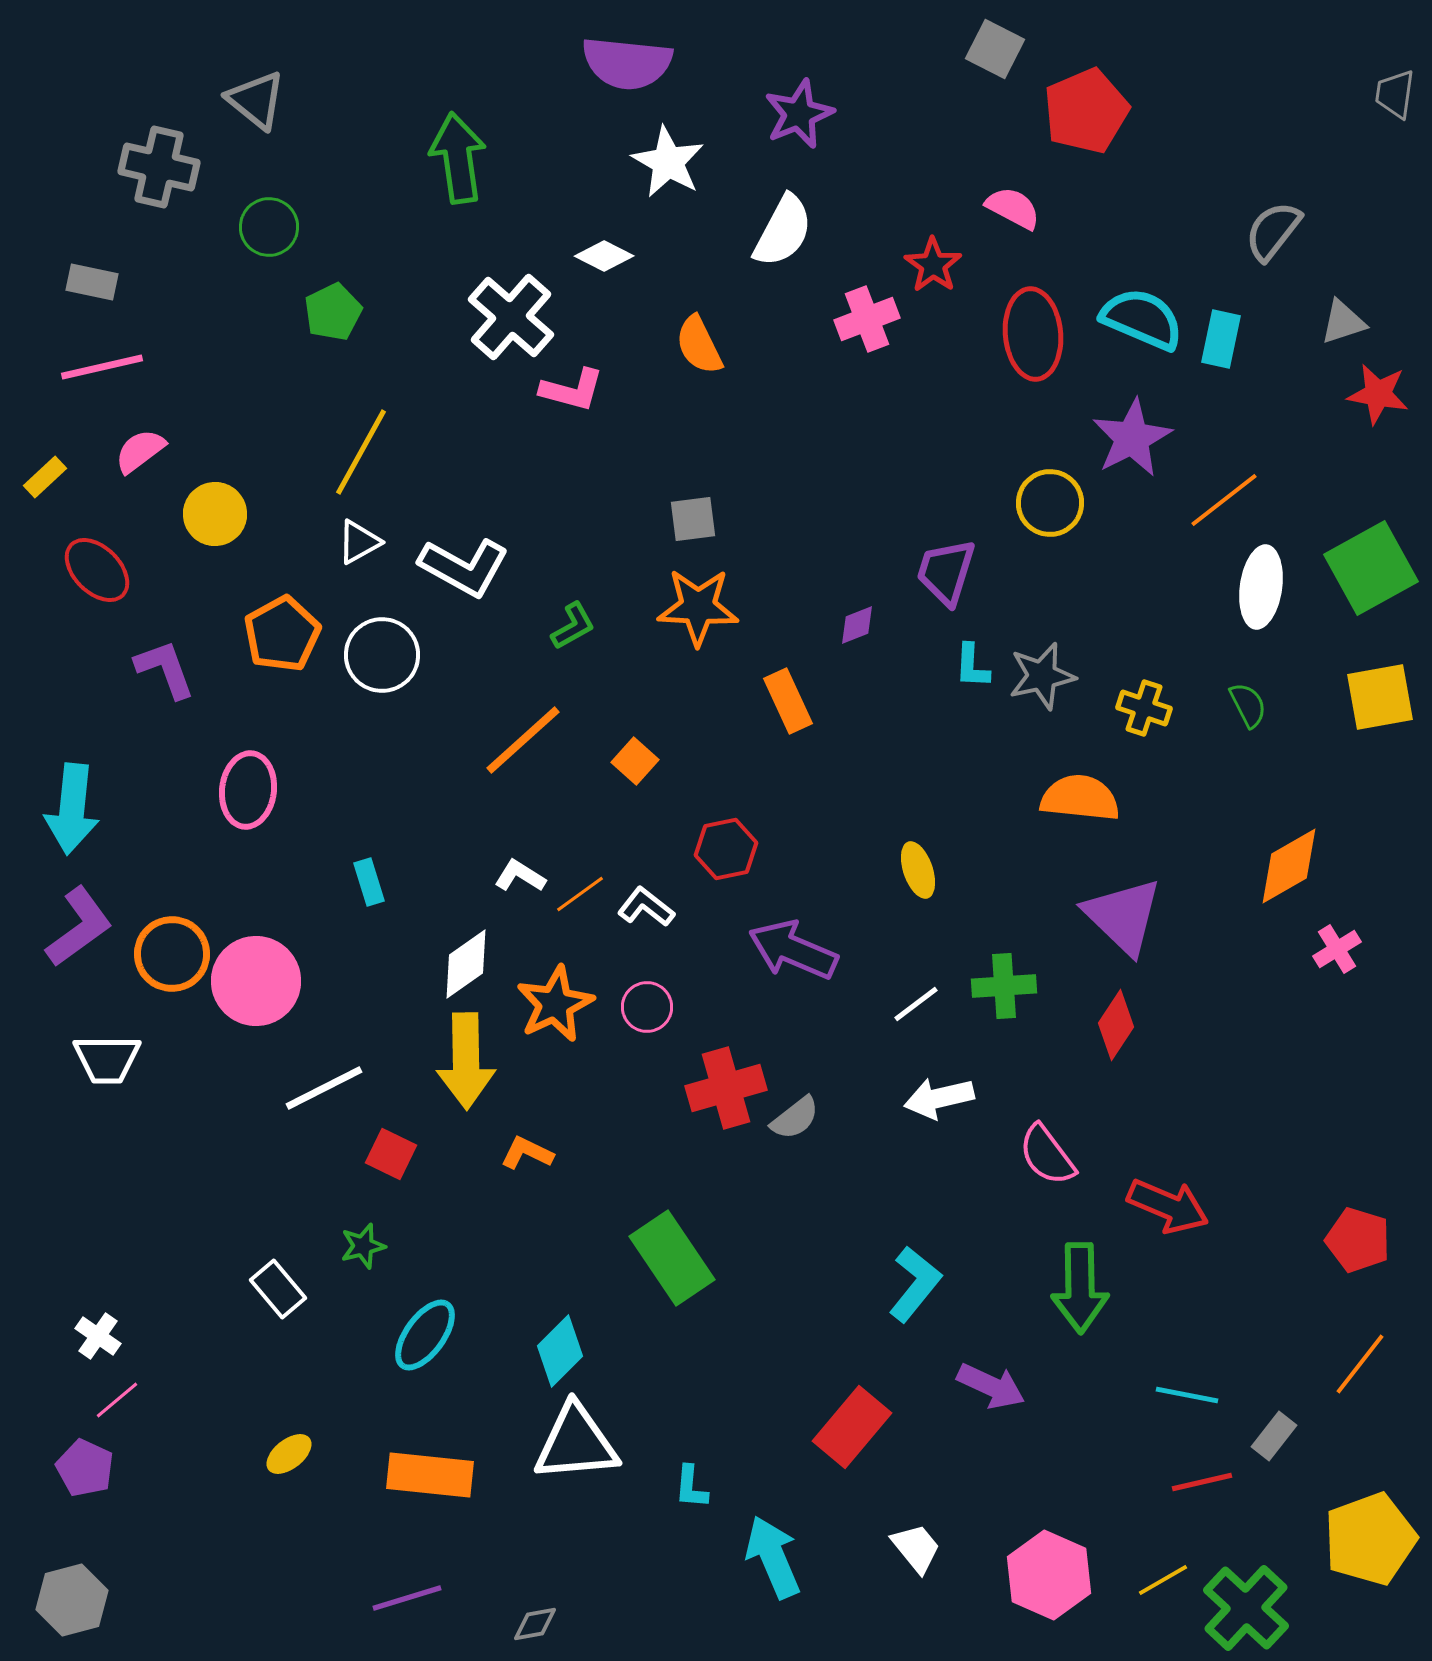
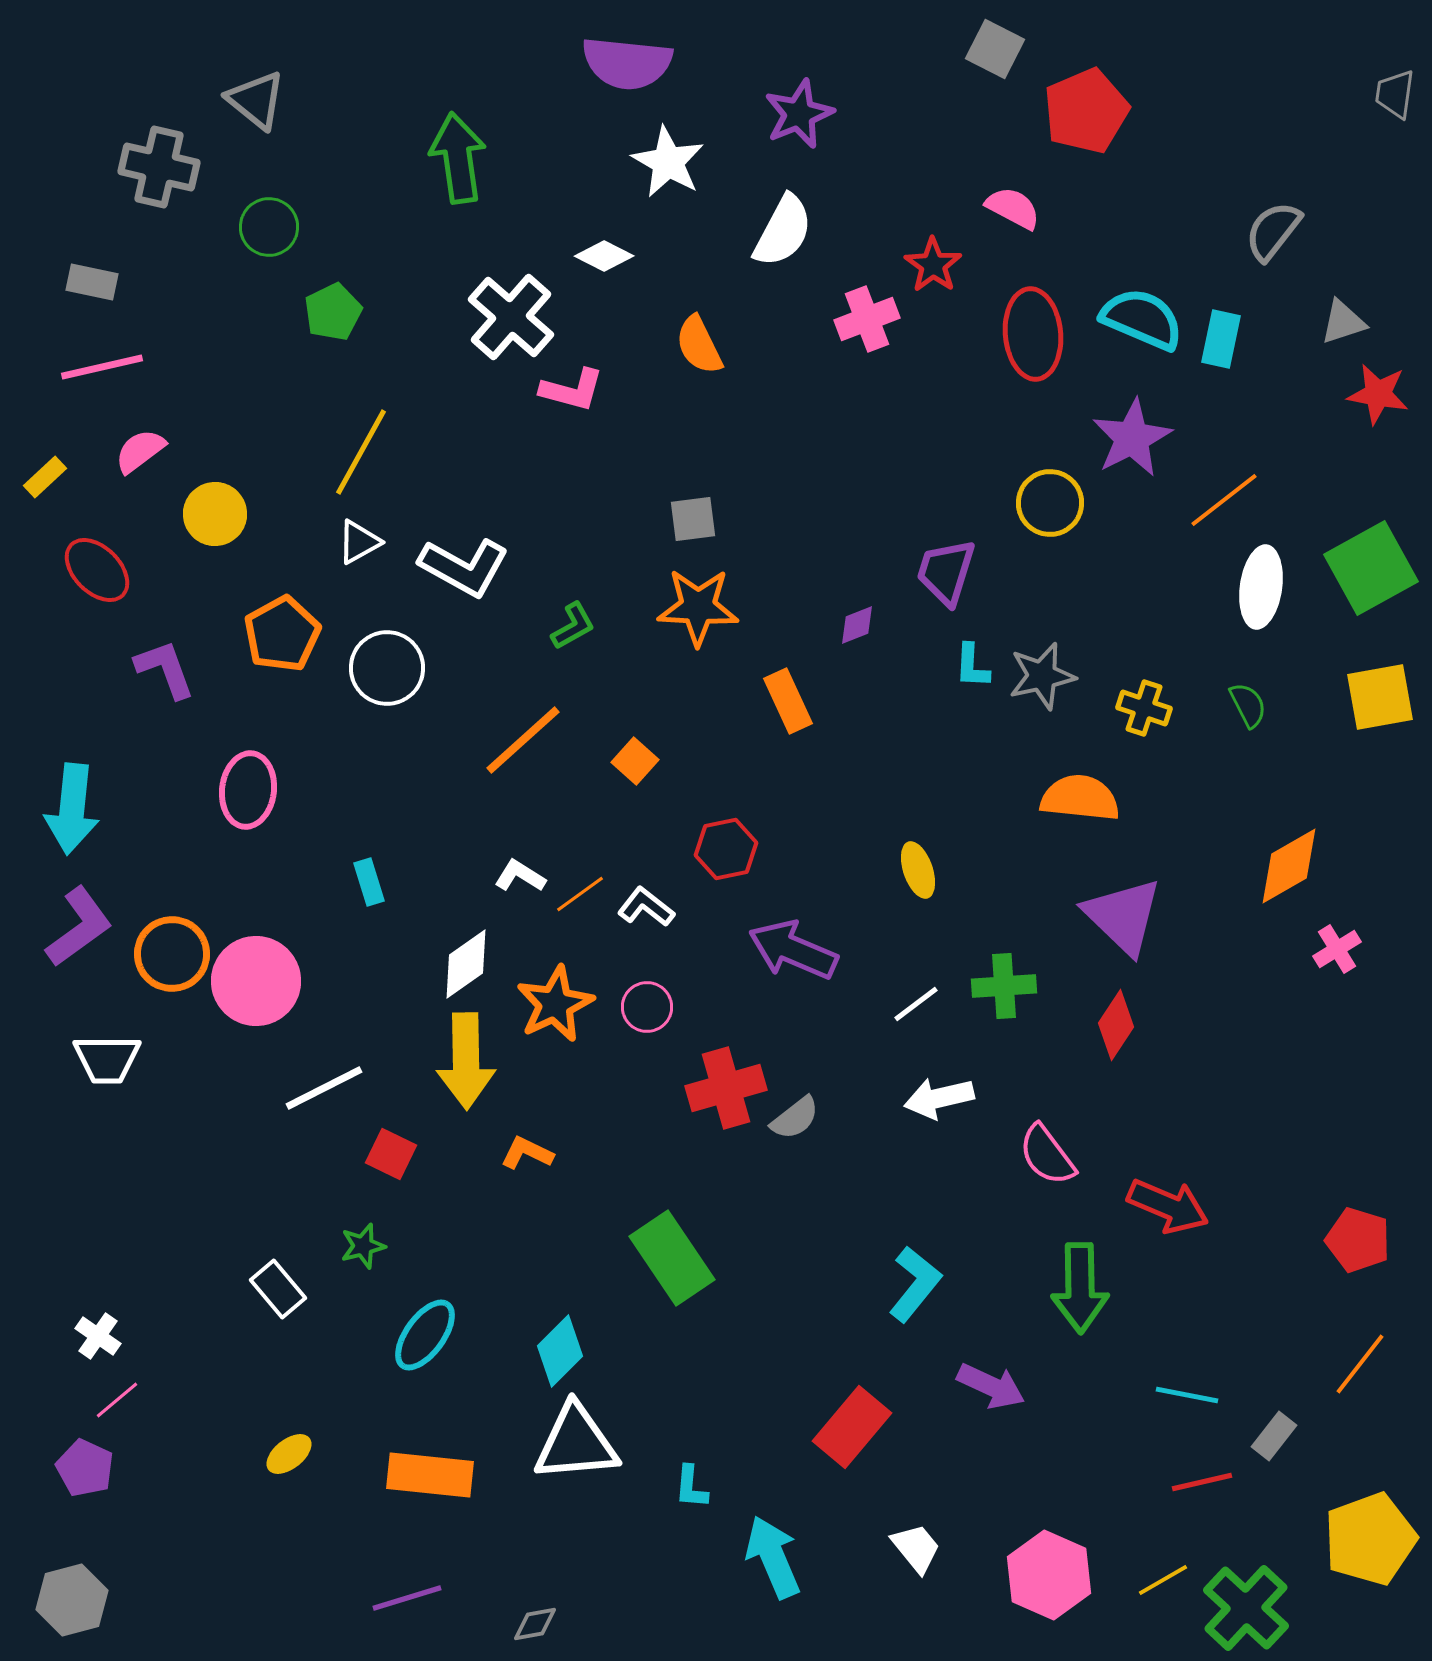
white circle at (382, 655): moved 5 px right, 13 px down
